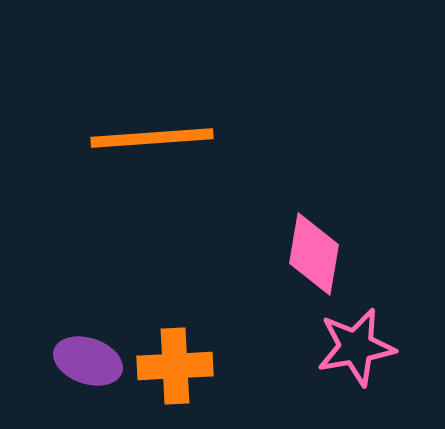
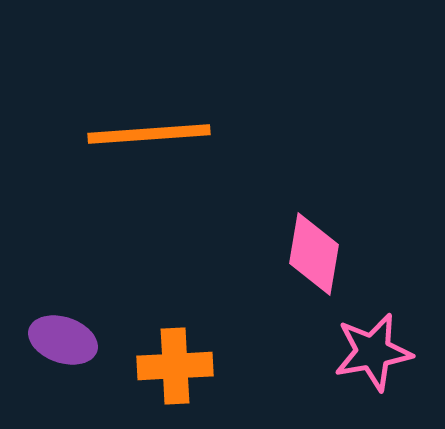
orange line: moved 3 px left, 4 px up
pink star: moved 17 px right, 5 px down
purple ellipse: moved 25 px left, 21 px up
